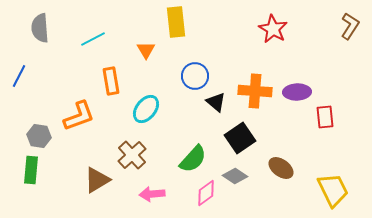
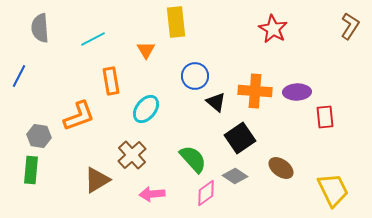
green semicircle: rotated 84 degrees counterclockwise
